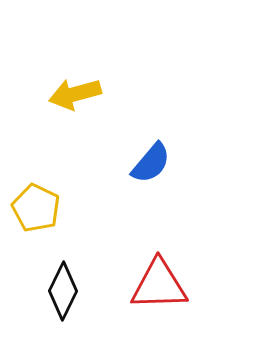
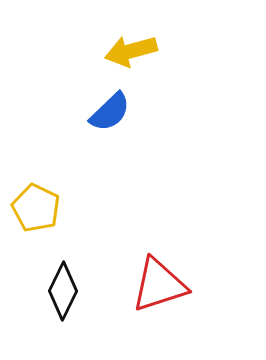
yellow arrow: moved 56 px right, 43 px up
blue semicircle: moved 41 px left, 51 px up; rotated 6 degrees clockwise
red triangle: rotated 16 degrees counterclockwise
